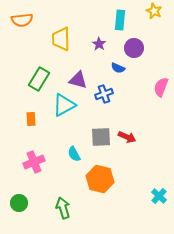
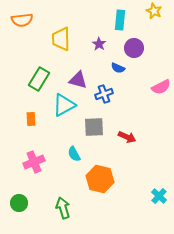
pink semicircle: rotated 138 degrees counterclockwise
gray square: moved 7 px left, 10 px up
